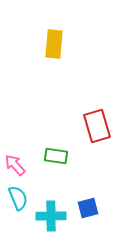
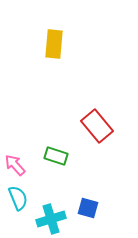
red rectangle: rotated 24 degrees counterclockwise
green rectangle: rotated 10 degrees clockwise
blue square: rotated 30 degrees clockwise
cyan cross: moved 3 px down; rotated 16 degrees counterclockwise
